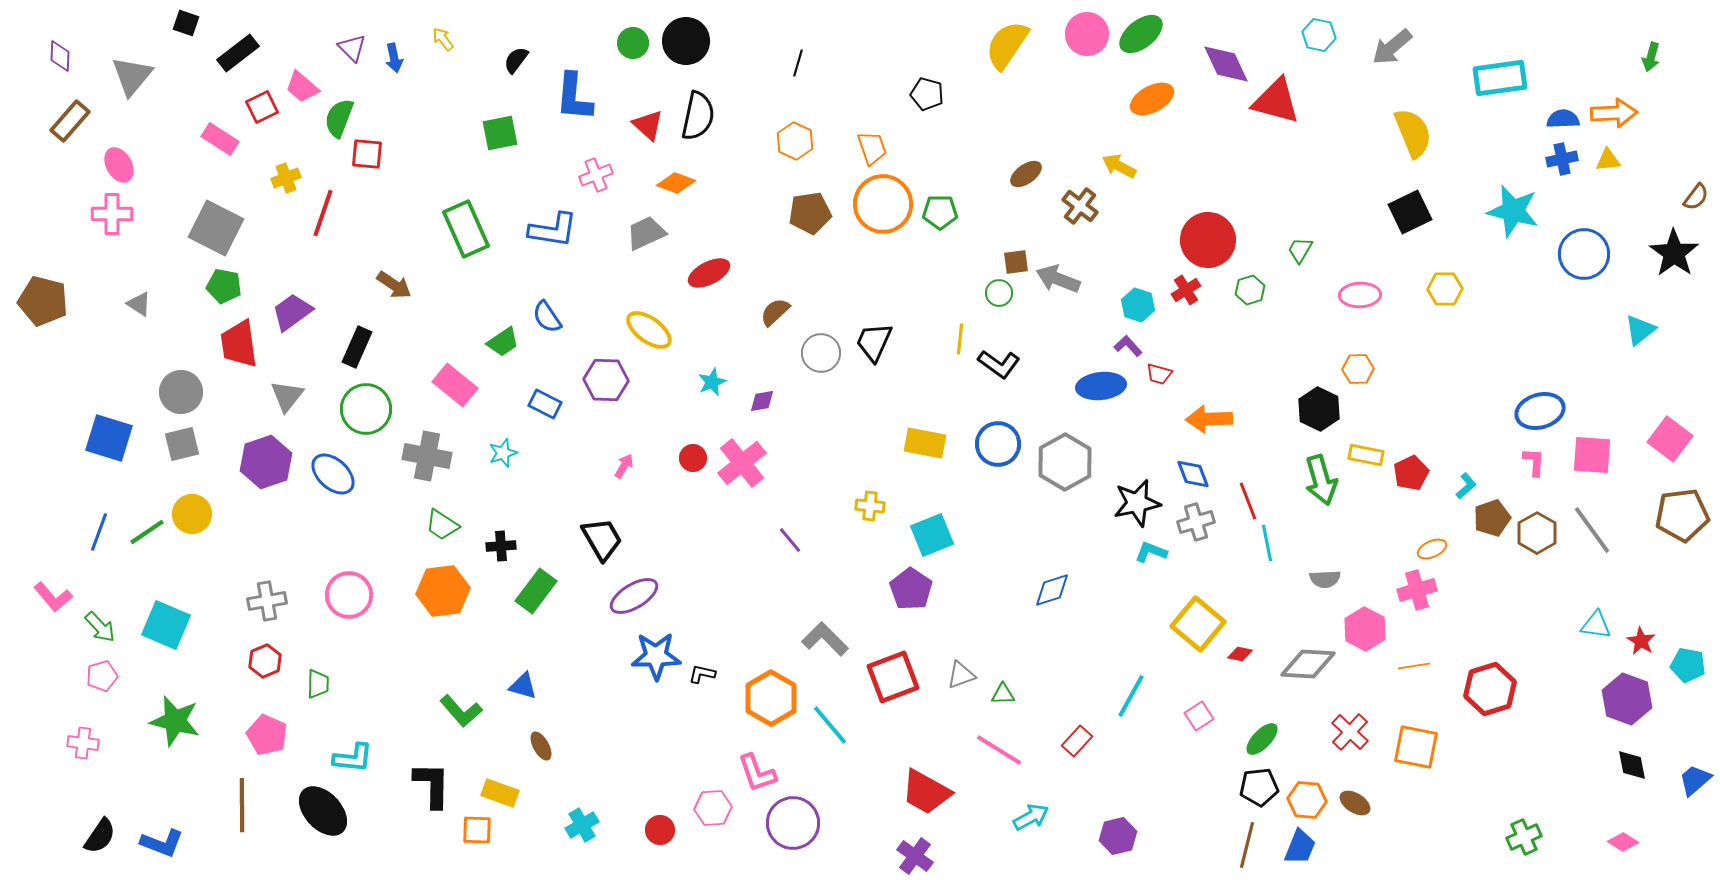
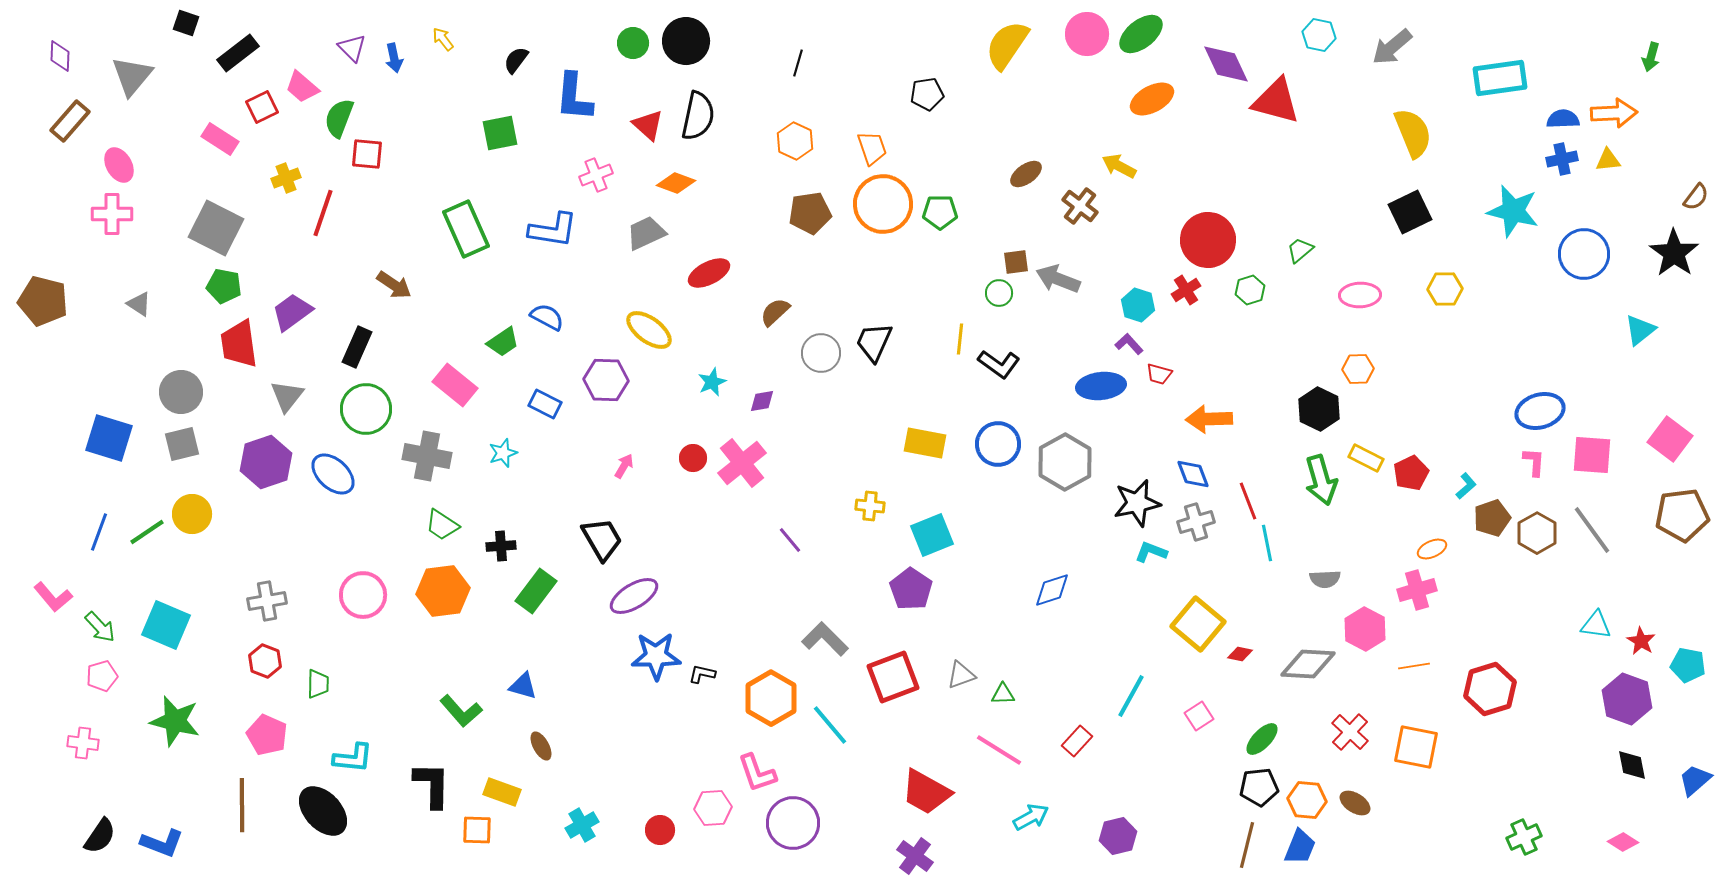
black pentagon at (927, 94): rotated 24 degrees counterclockwise
green trapezoid at (1300, 250): rotated 20 degrees clockwise
blue semicircle at (547, 317): rotated 152 degrees clockwise
purple L-shape at (1128, 346): moved 1 px right, 2 px up
yellow rectangle at (1366, 455): moved 3 px down; rotated 16 degrees clockwise
pink circle at (349, 595): moved 14 px right
red hexagon at (265, 661): rotated 16 degrees counterclockwise
yellow rectangle at (500, 793): moved 2 px right, 1 px up
